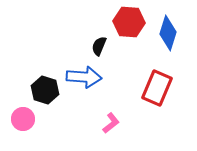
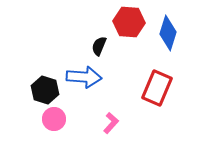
pink circle: moved 31 px right
pink L-shape: rotated 10 degrees counterclockwise
